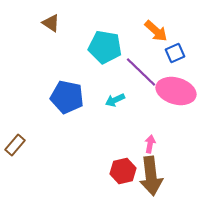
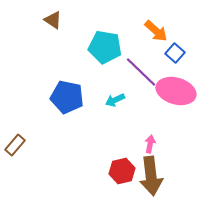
brown triangle: moved 2 px right, 3 px up
blue square: rotated 24 degrees counterclockwise
red hexagon: moved 1 px left
